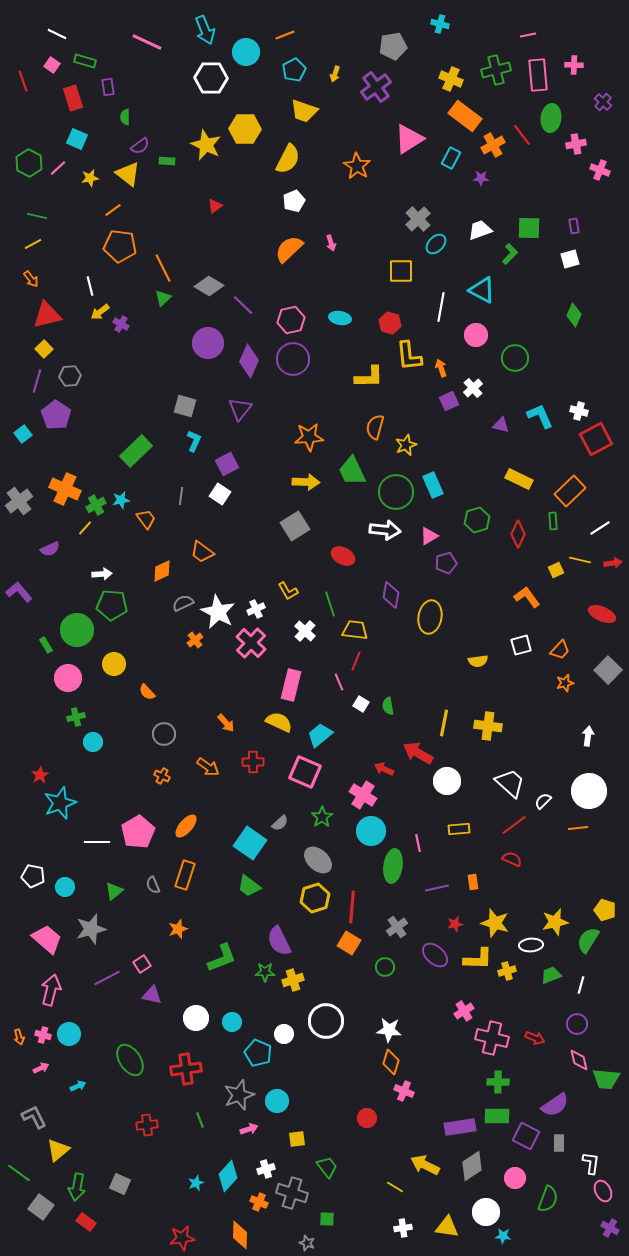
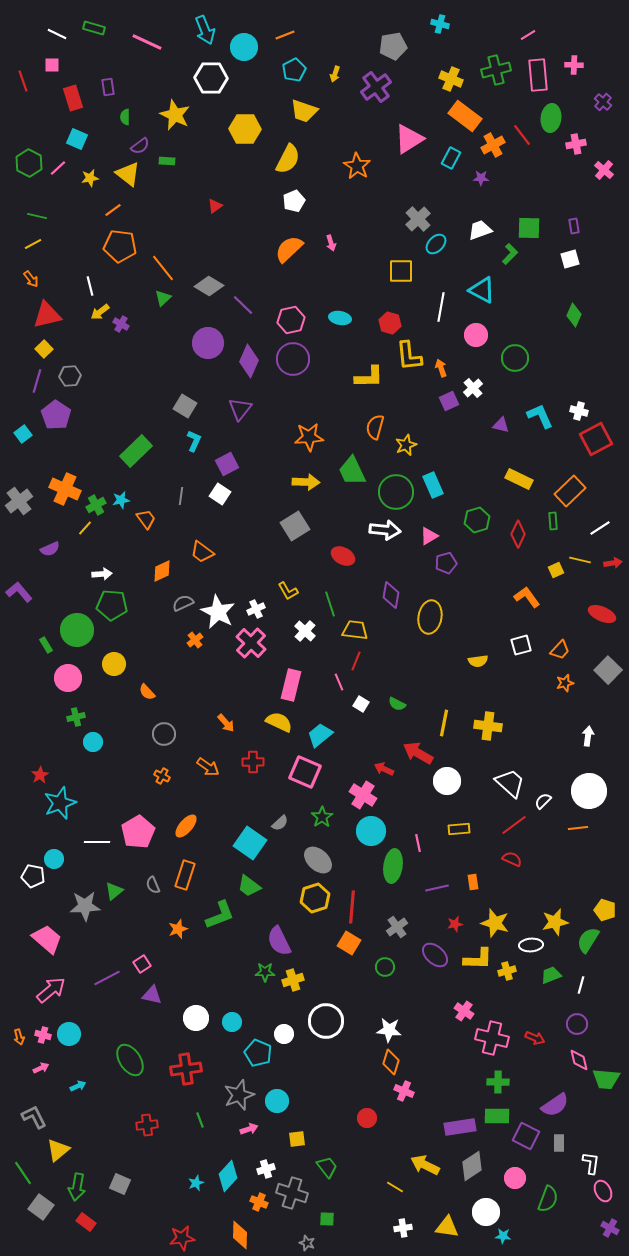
pink line at (528, 35): rotated 21 degrees counterclockwise
cyan circle at (246, 52): moved 2 px left, 5 px up
green rectangle at (85, 61): moved 9 px right, 33 px up
pink square at (52, 65): rotated 35 degrees counterclockwise
yellow star at (206, 145): moved 31 px left, 30 px up
pink cross at (600, 170): moved 4 px right; rotated 18 degrees clockwise
orange line at (163, 268): rotated 12 degrees counterclockwise
gray square at (185, 406): rotated 15 degrees clockwise
green semicircle at (388, 706): moved 9 px right, 2 px up; rotated 54 degrees counterclockwise
cyan circle at (65, 887): moved 11 px left, 28 px up
gray star at (91, 929): moved 6 px left, 23 px up; rotated 12 degrees clockwise
green L-shape at (222, 958): moved 2 px left, 43 px up
pink arrow at (51, 990): rotated 36 degrees clockwise
pink cross at (464, 1011): rotated 24 degrees counterclockwise
green line at (19, 1173): moved 4 px right; rotated 20 degrees clockwise
